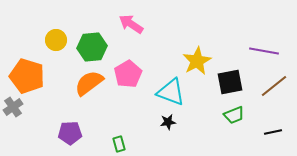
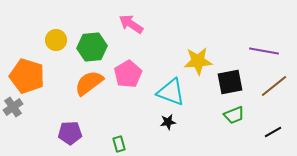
yellow star: moved 1 px right; rotated 24 degrees clockwise
black line: rotated 18 degrees counterclockwise
